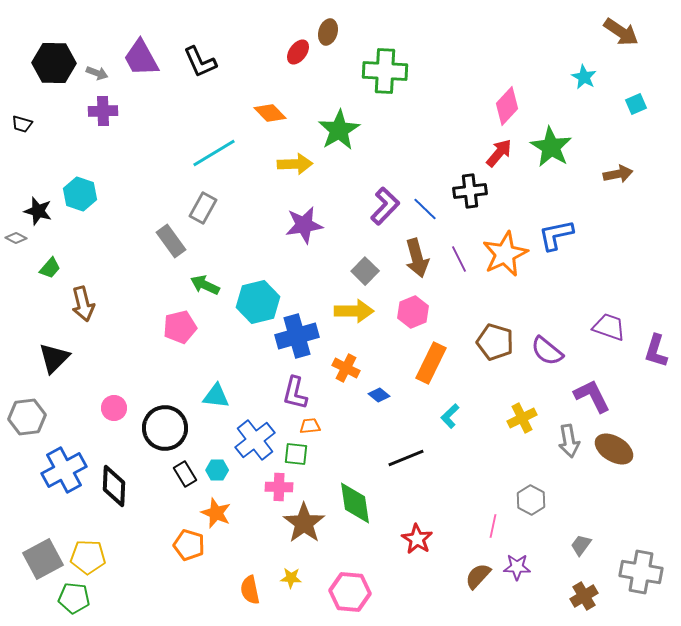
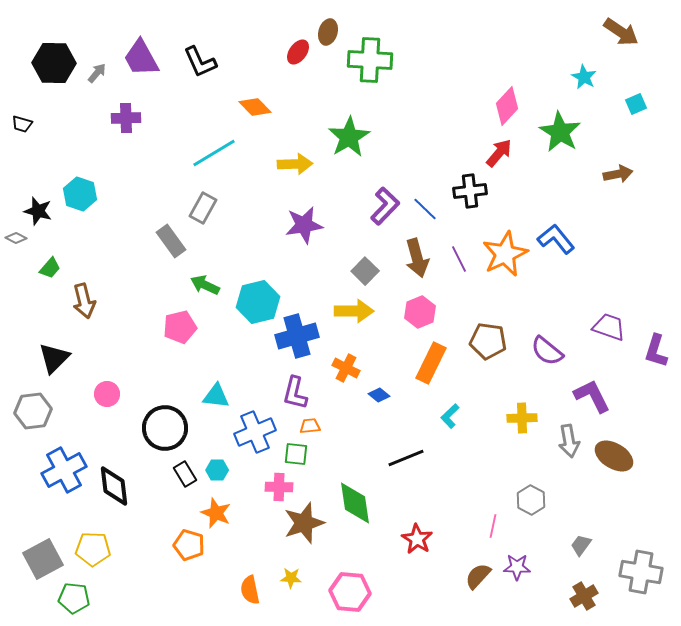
green cross at (385, 71): moved 15 px left, 11 px up
gray arrow at (97, 73): rotated 70 degrees counterclockwise
purple cross at (103, 111): moved 23 px right, 7 px down
orange diamond at (270, 113): moved 15 px left, 6 px up
green star at (339, 130): moved 10 px right, 7 px down
green star at (551, 147): moved 9 px right, 15 px up
blue L-shape at (556, 235): moved 4 px down; rotated 63 degrees clockwise
brown arrow at (83, 304): moved 1 px right, 3 px up
pink hexagon at (413, 312): moved 7 px right
brown pentagon at (495, 342): moved 7 px left, 1 px up; rotated 9 degrees counterclockwise
pink circle at (114, 408): moved 7 px left, 14 px up
gray hexagon at (27, 417): moved 6 px right, 6 px up
yellow cross at (522, 418): rotated 24 degrees clockwise
blue cross at (255, 440): moved 8 px up; rotated 15 degrees clockwise
brown ellipse at (614, 449): moved 7 px down
black diamond at (114, 486): rotated 9 degrees counterclockwise
brown star at (304, 523): rotated 18 degrees clockwise
yellow pentagon at (88, 557): moved 5 px right, 8 px up
